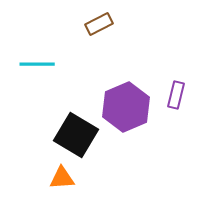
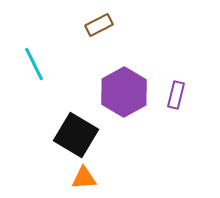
brown rectangle: moved 1 px down
cyan line: moved 3 px left; rotated 64 degrees clockwise
purple hexagon: moved 2 px left, 15 px up; rotated 6 degrees counterclockwise
orange triangle: moved 22 px right
